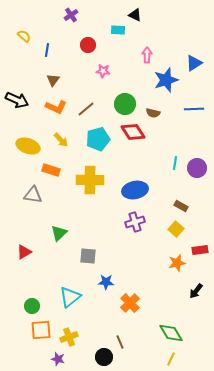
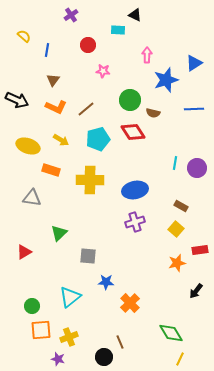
green circle at (125, 104): moved 5 px right, 4 px up
yellow arrow at (61, 140): rotated 14 degrees counterclockwise
gray triangle at (33, 195): moved 1 px left, 3 px down
yellow line at (171, 359): moved 9 px right
